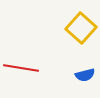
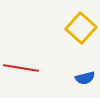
blue semicircle: moved 3 px down
